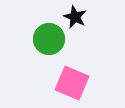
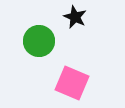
green circle: moved 10 px left, 2 px down
